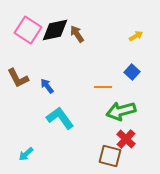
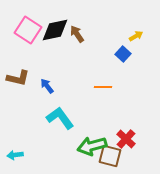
blue square: moved 9 px left, 18 px up
brown L-shape: rotated 50 degrees counterclockwise
green arrow: moved 29 px left, 35 px down
cyan arrow: moved 11 px left, 1 px down; rotated 35 degrees clockwise
